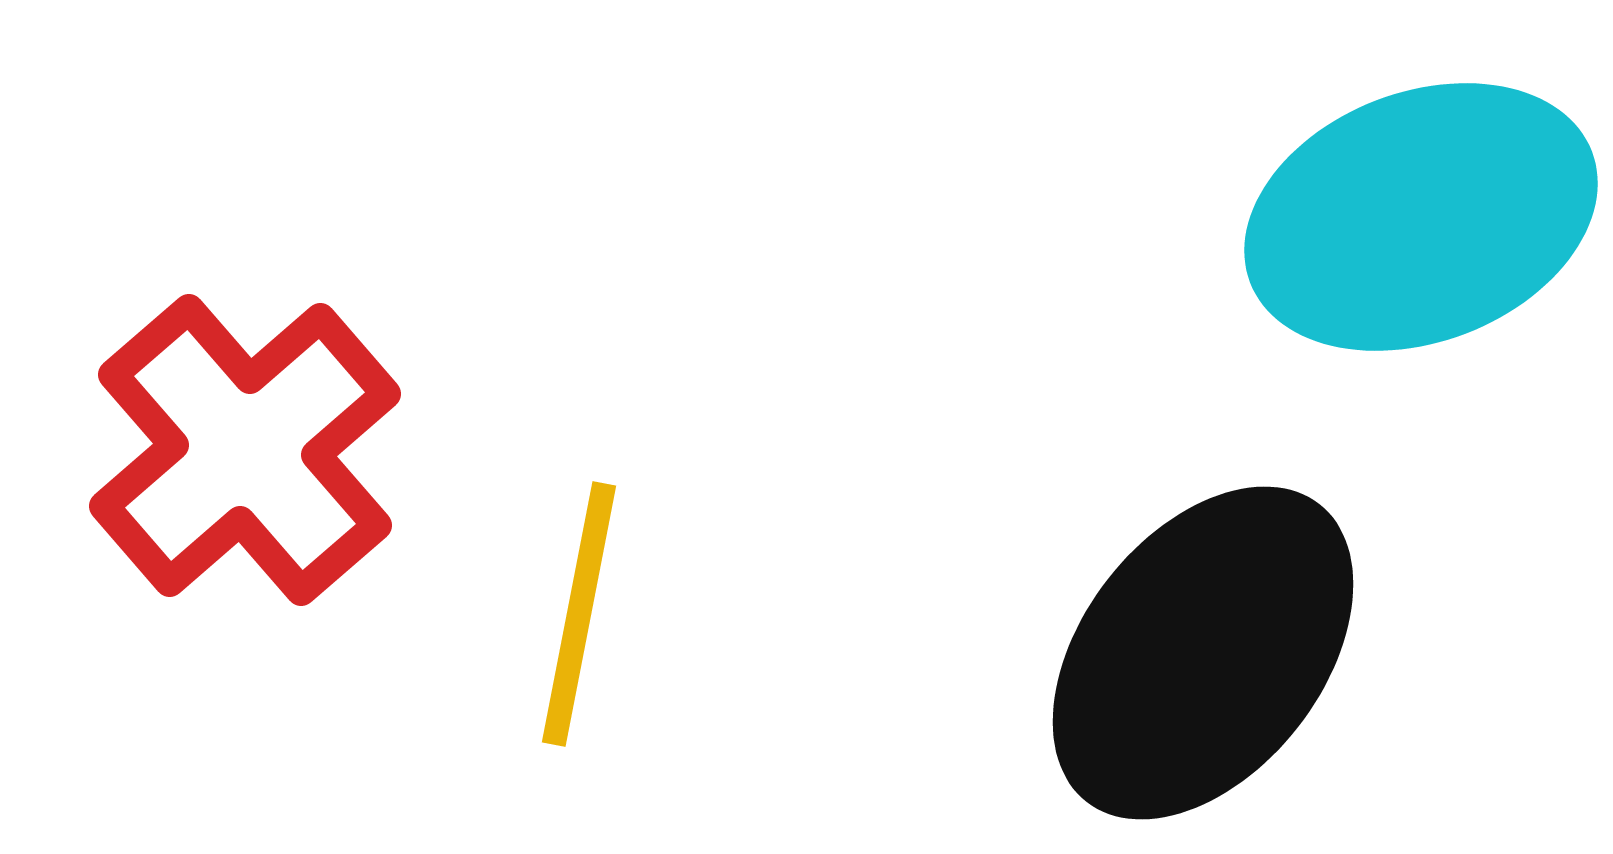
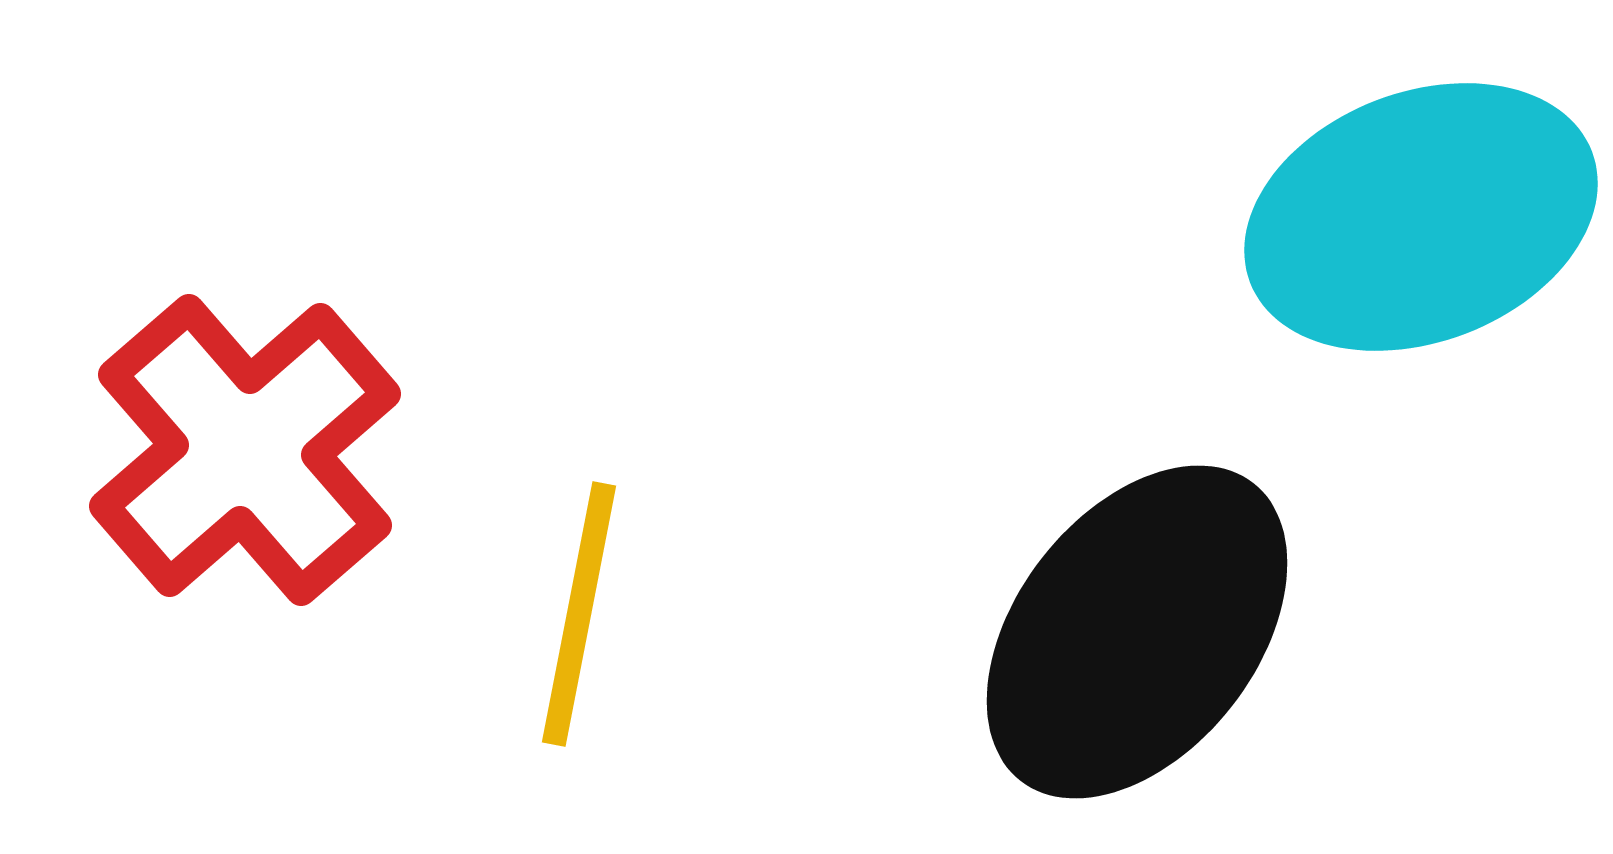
black ellipse: moved 66 px left, 21 px up
